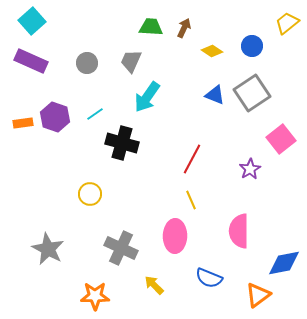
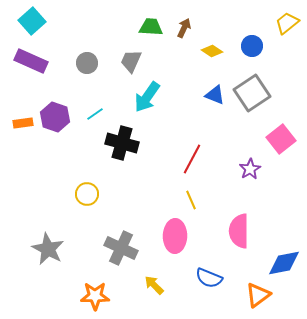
yellow circle: moved 3 px left
